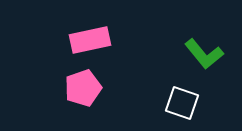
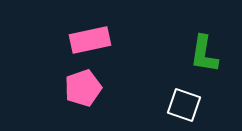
green L-shape: rotated 48 degrees clockwise
white square: moved 2 px right, 2 px down
